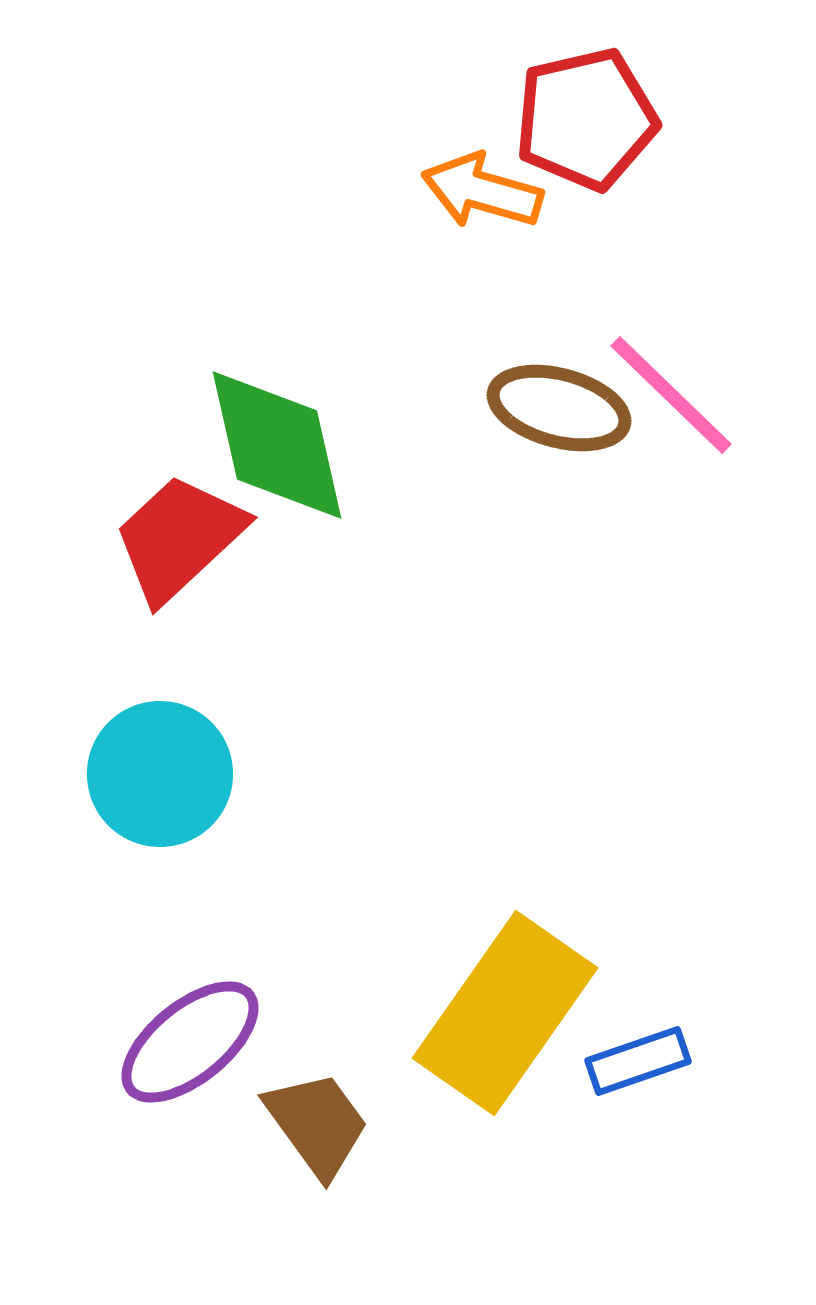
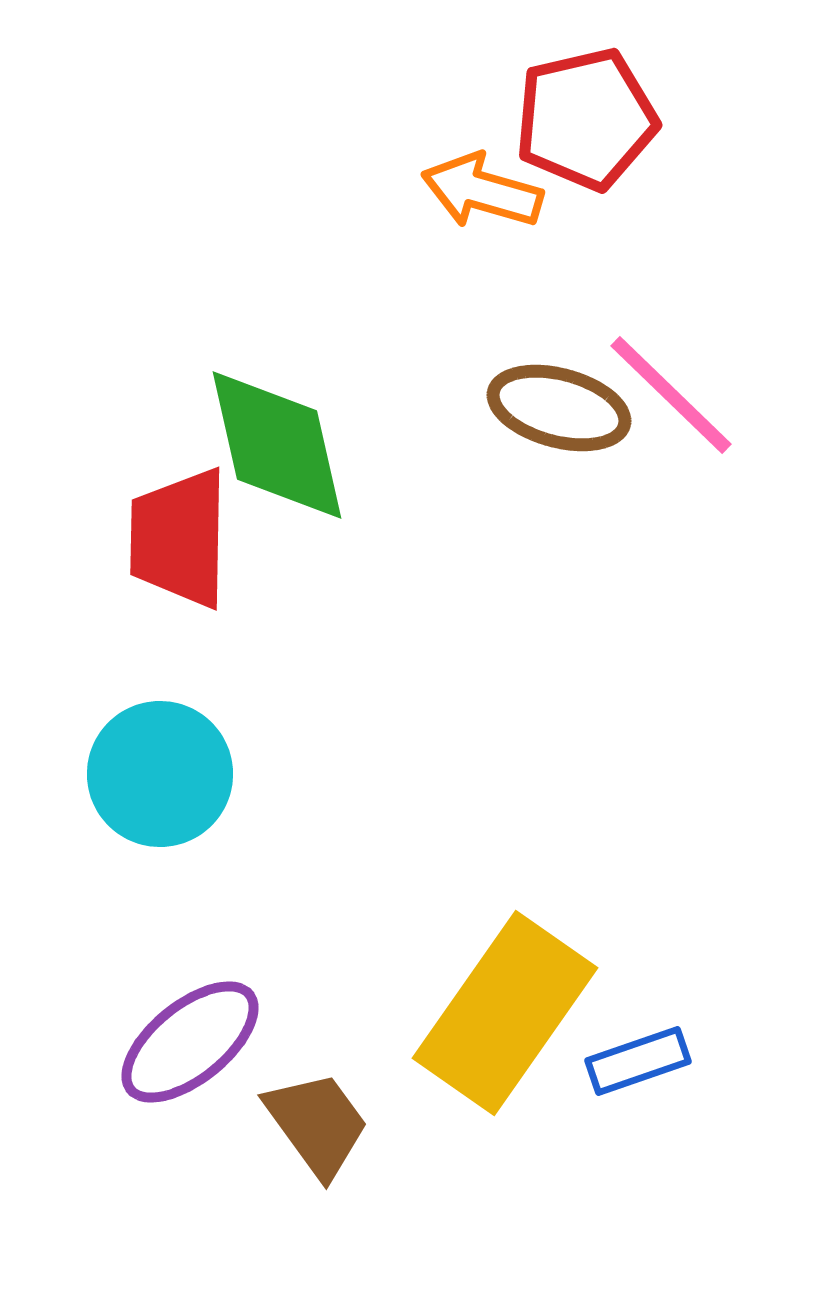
red trapezoid: rotated 46 degrees counterclockwise
